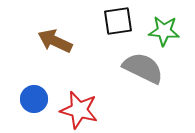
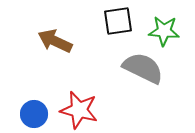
blue circle: moved 15 px down
